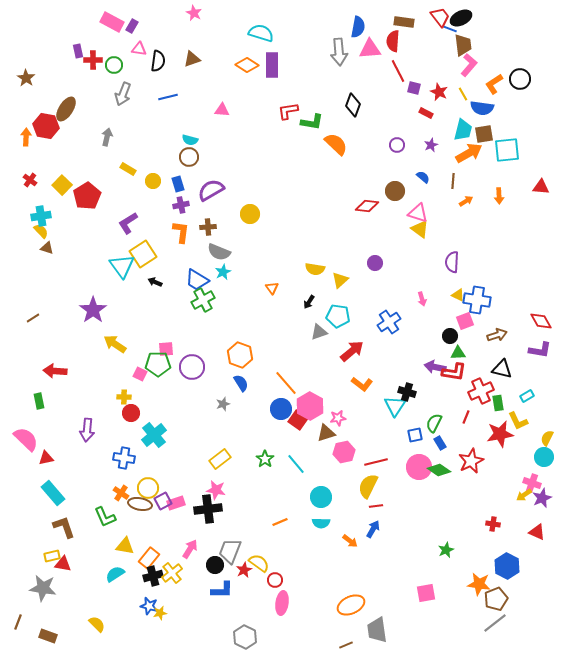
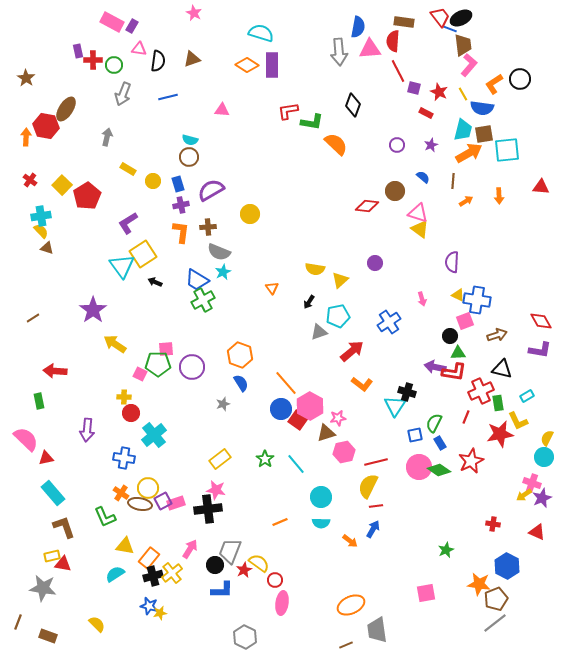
cyan pentagon at (338, 316): rotated 20 degrees counterclockwise
